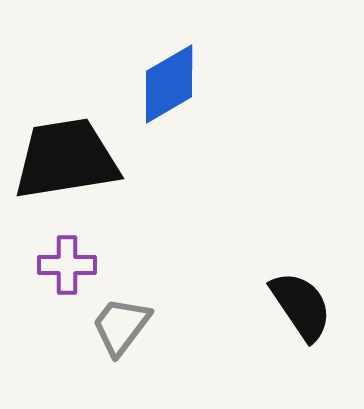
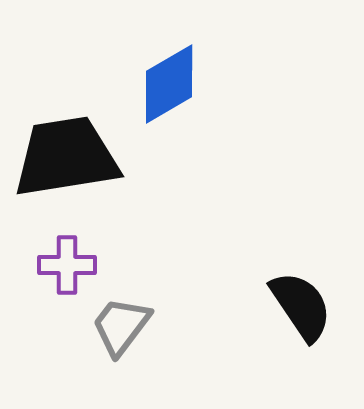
black trapezoid: moved 2 px up
